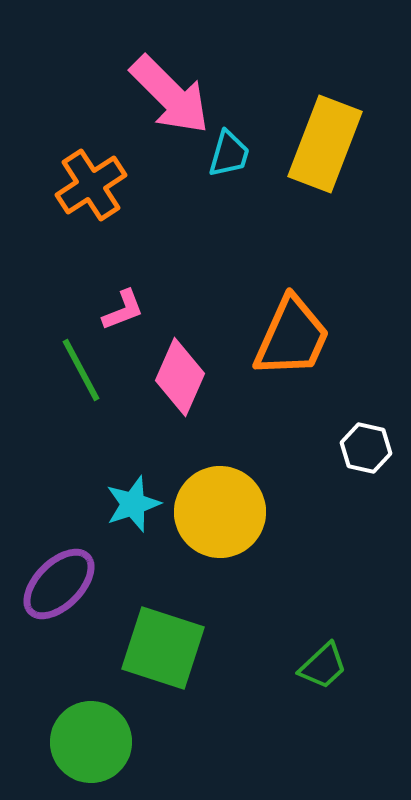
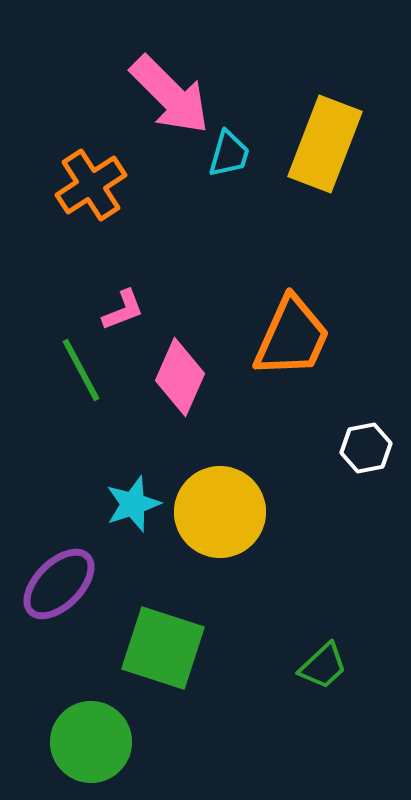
white hexagon: rotated 24 degrees counterclockwise
